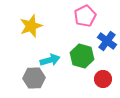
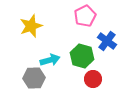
red circle: moved 10 px left
